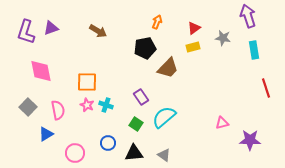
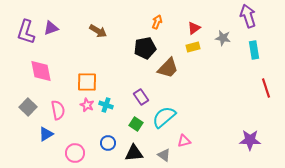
pink triangle: moved 38 px left, 18 px down
